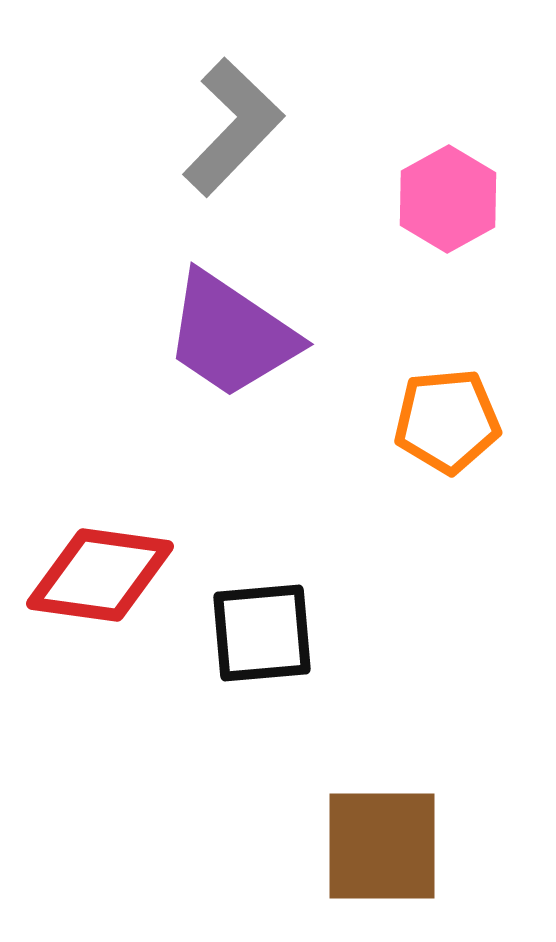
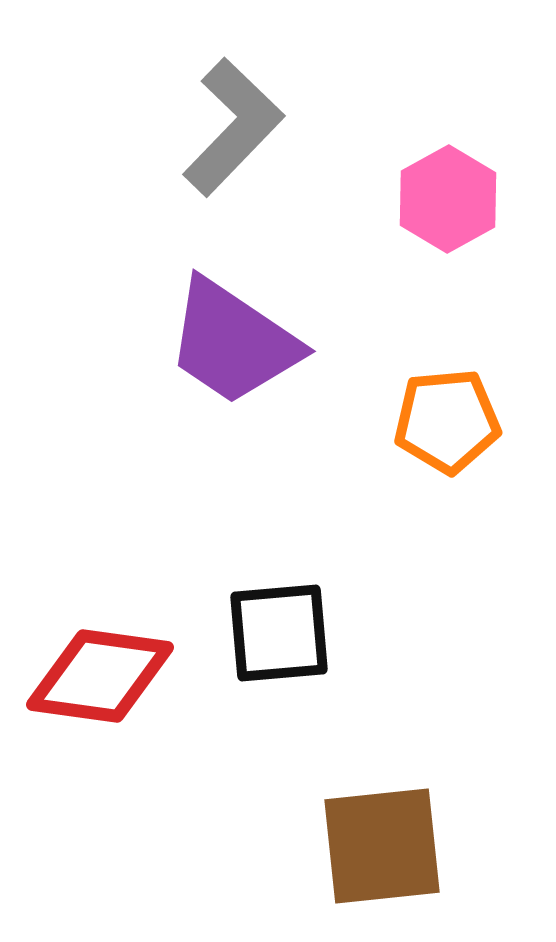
purple trapezoid: moved 2 px right, 7 px down
red diamond: moved 101 px down
black square: moved 17 px right
brown square: rotated 6 degrees counterclockwise
